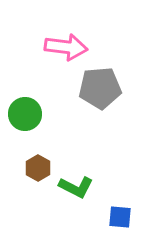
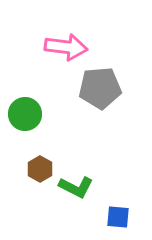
brown hexagon: moved 2 px right, 1 px down
blue square: moved 2 px left
